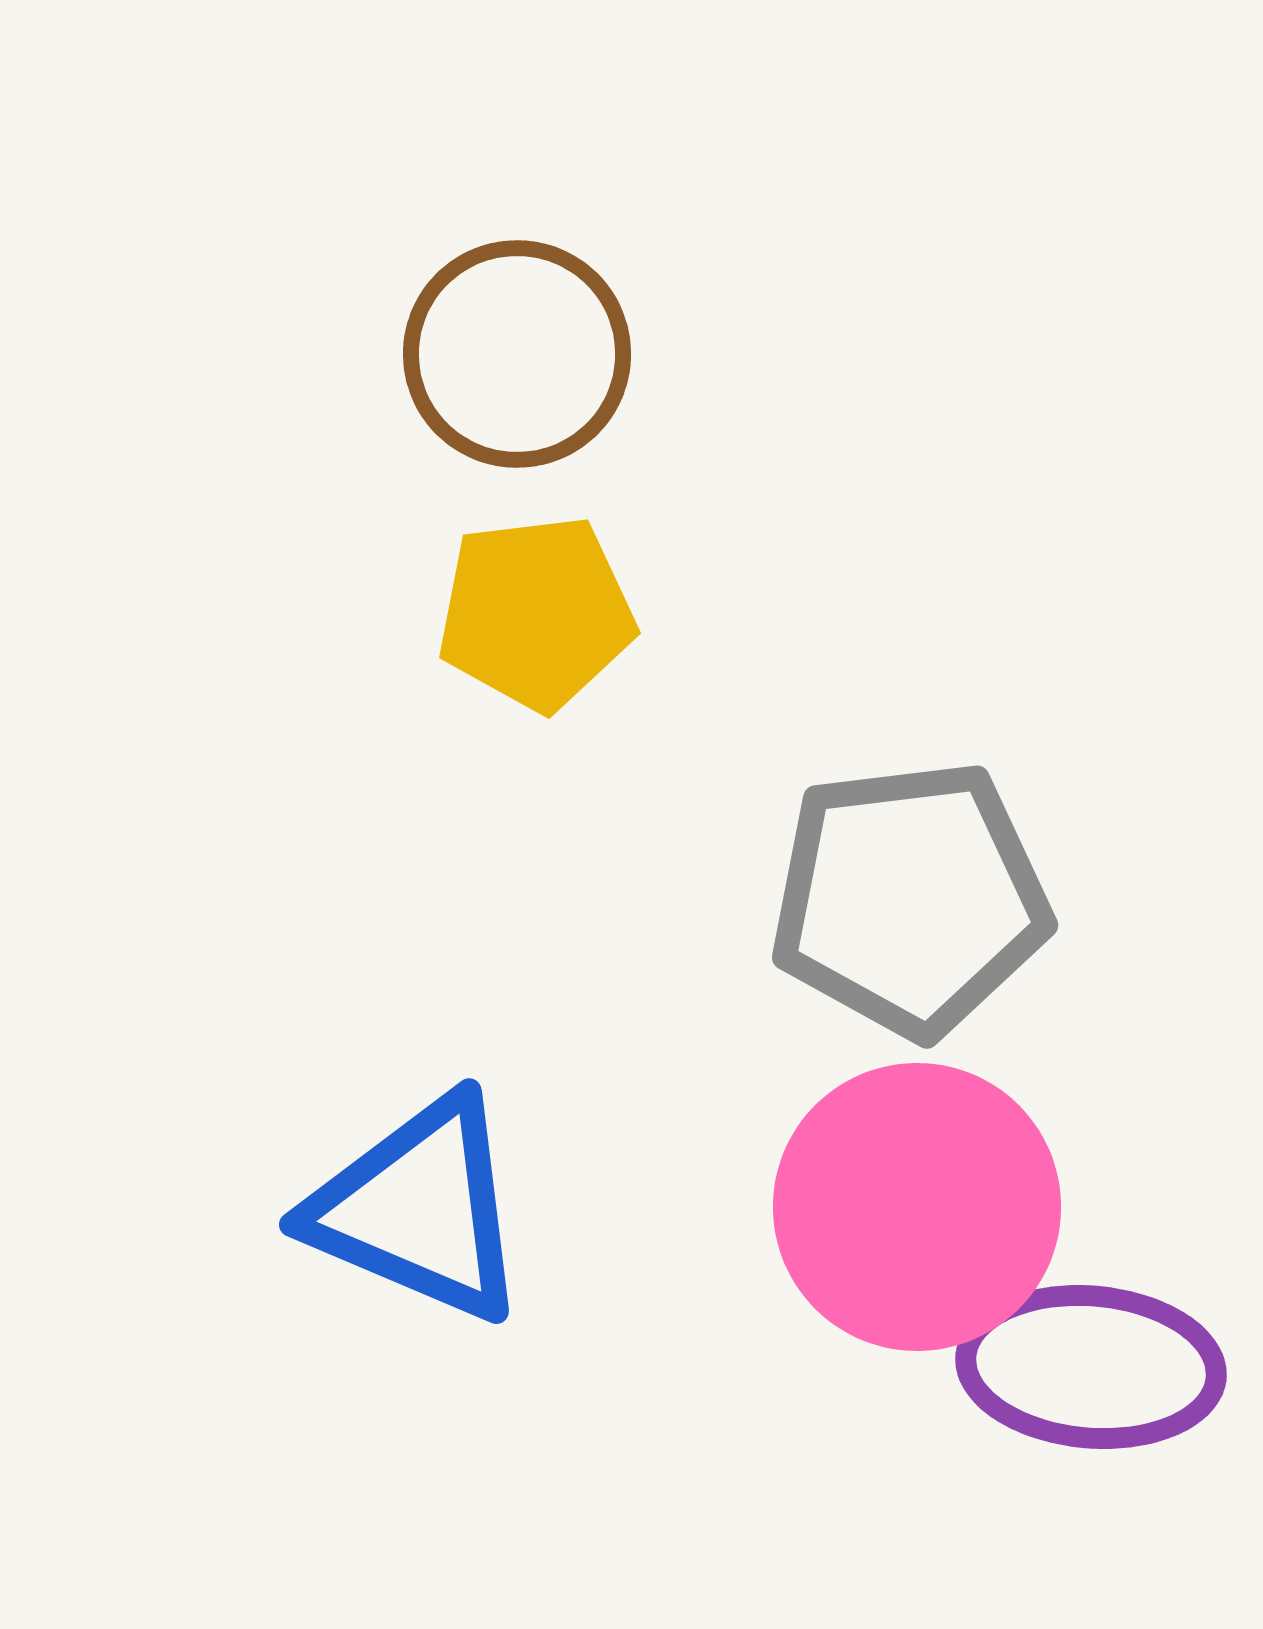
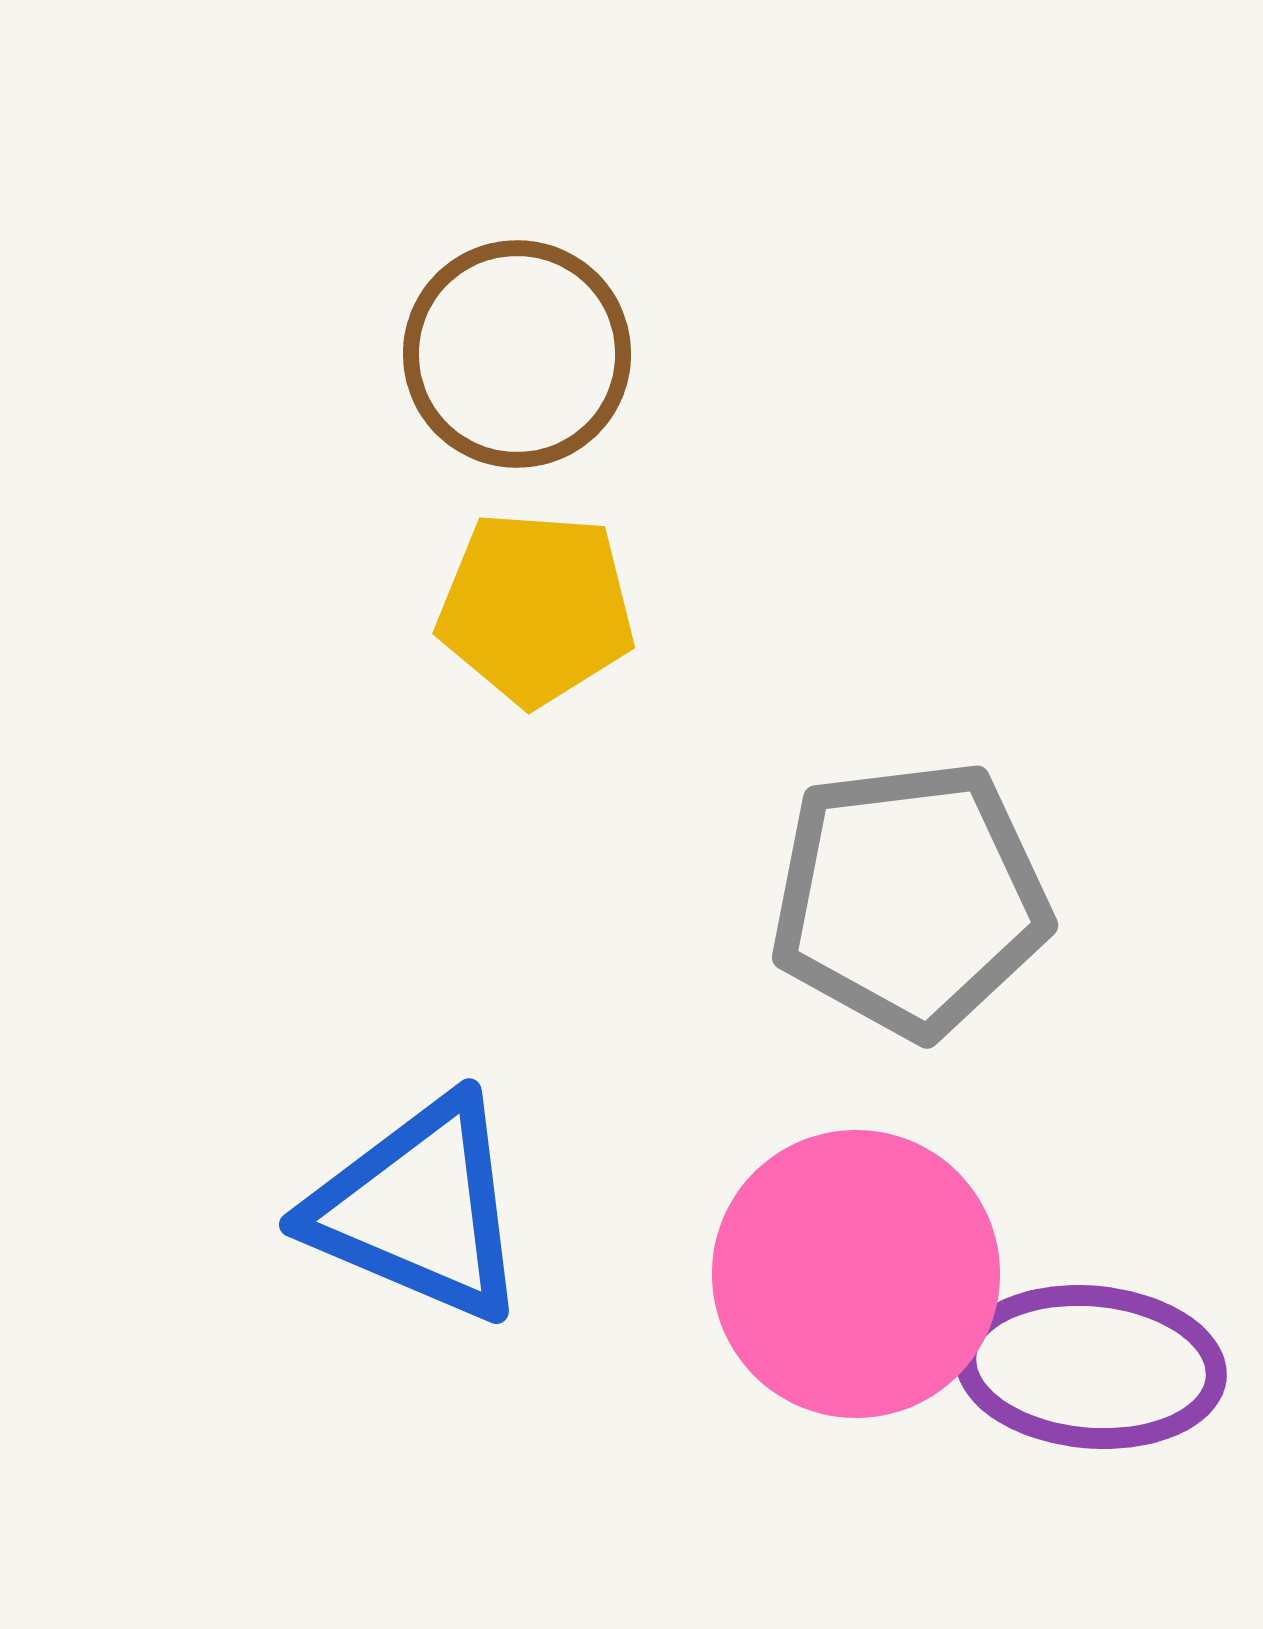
yellow pentagon: moved 5 px up; rotated 11 degrees clockwise
pink circle: moved 61 px left, 67 px down
